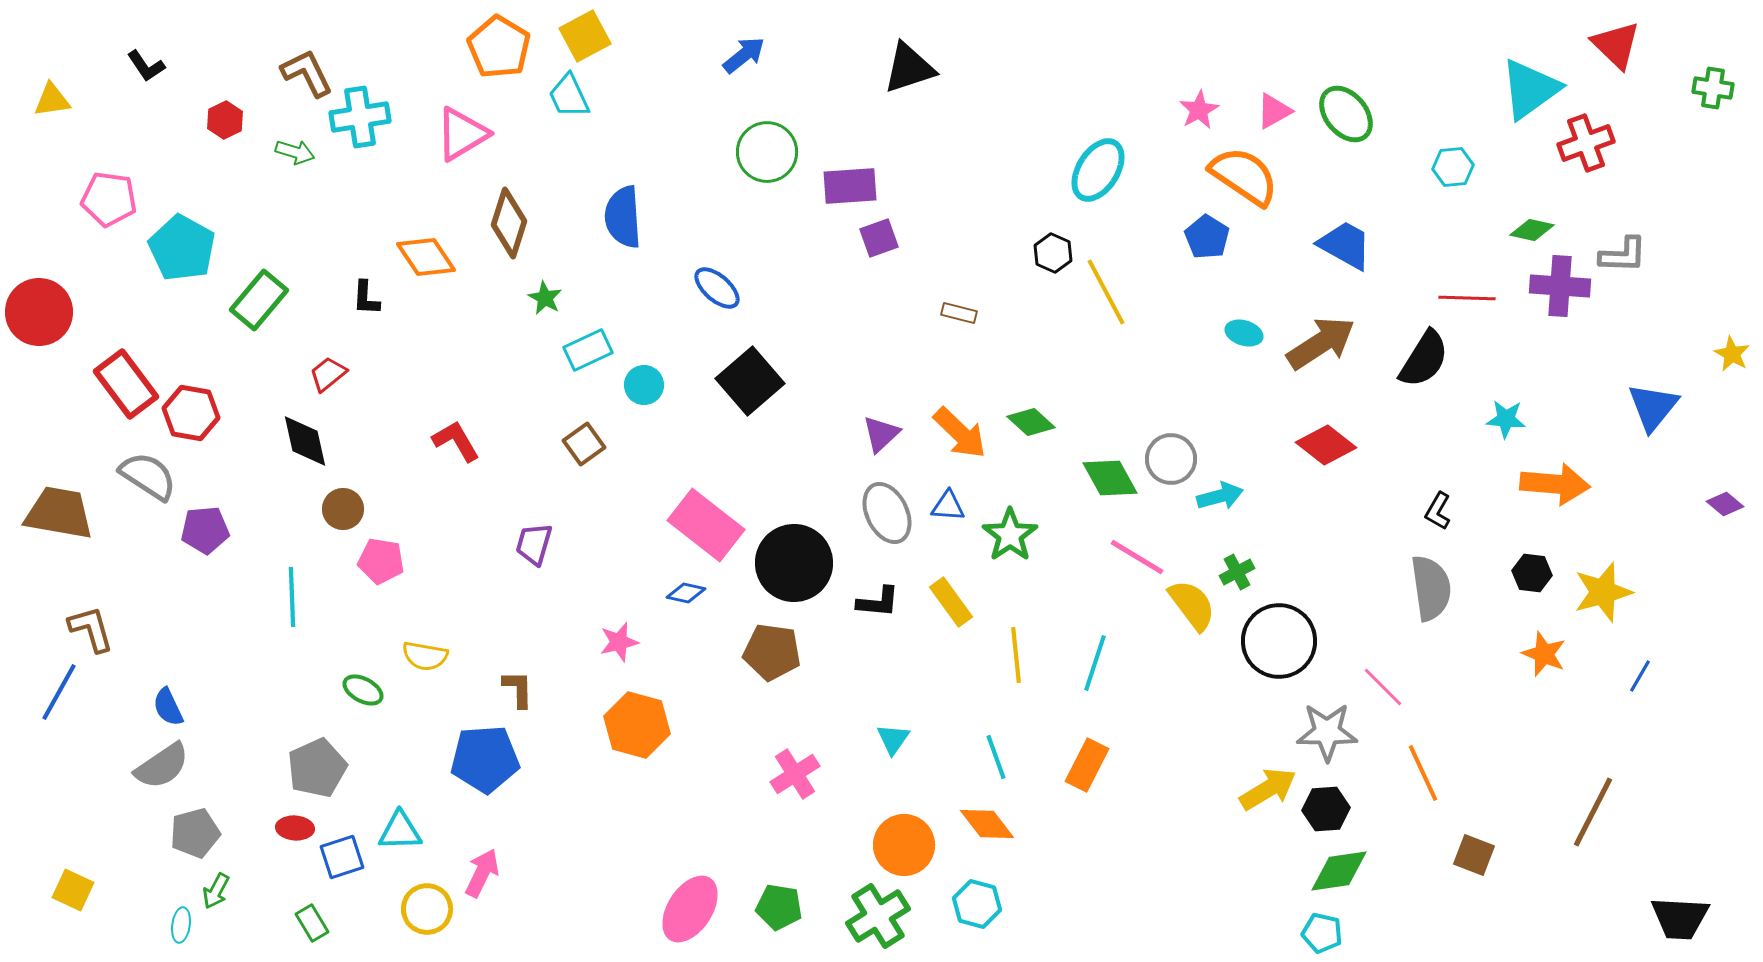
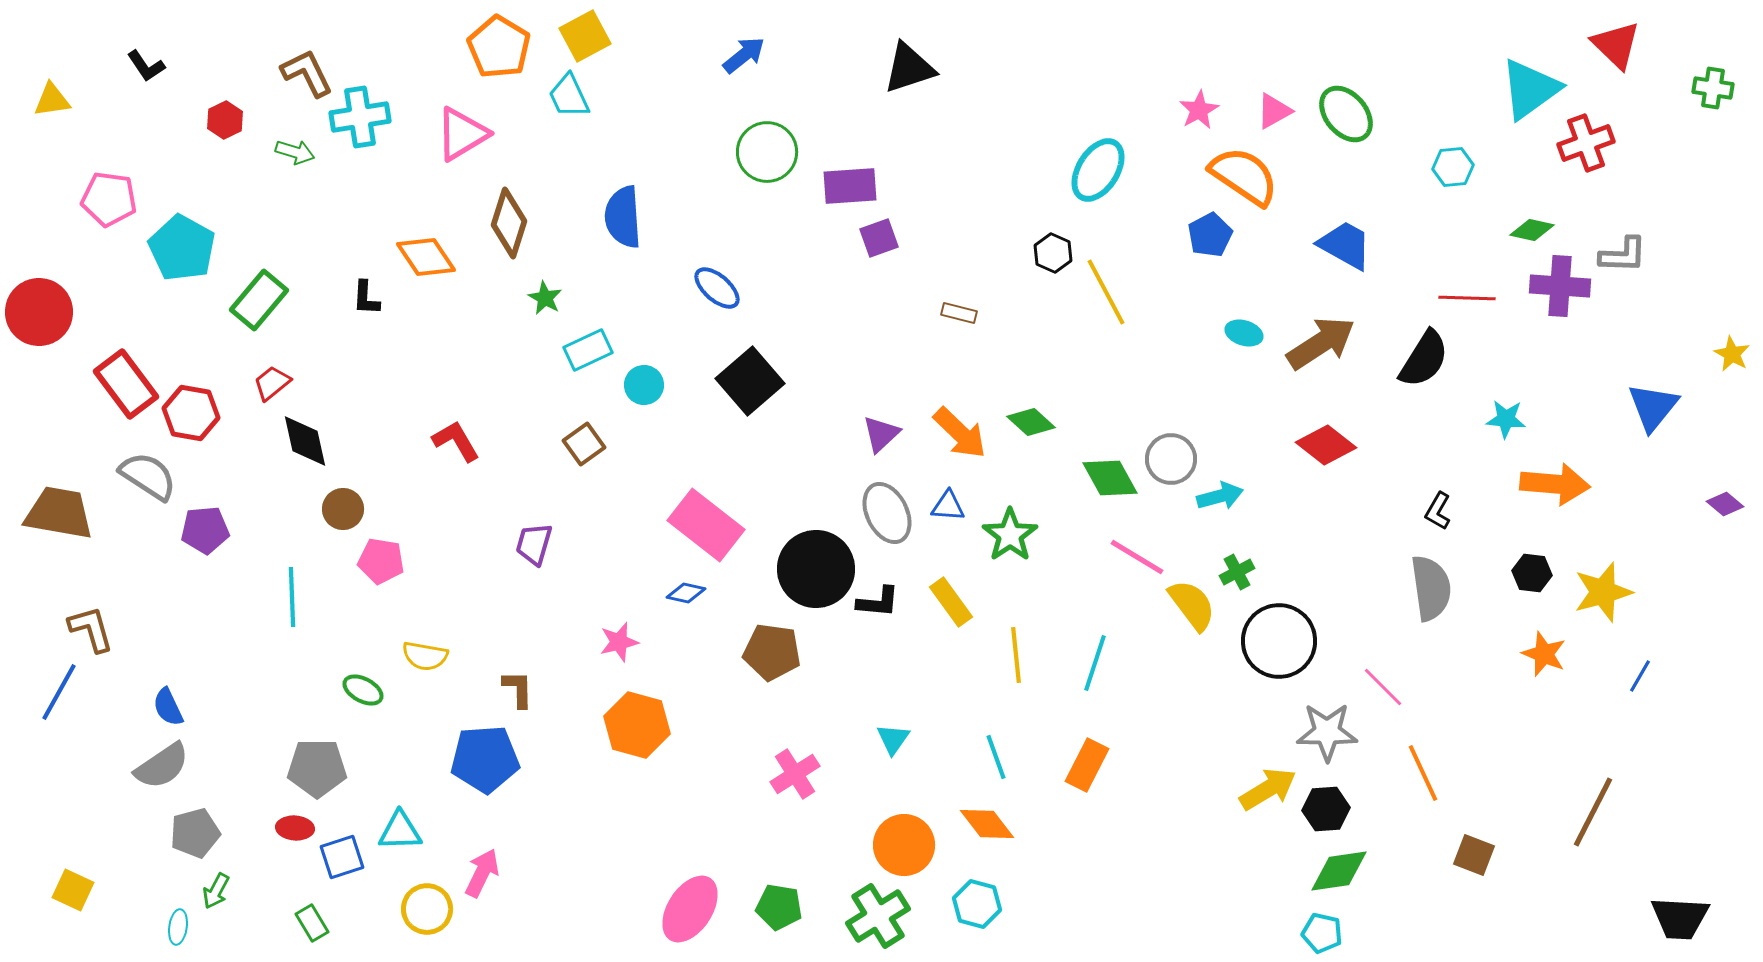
blue pentagon at (1207, 237): moved 3 px right, 2 px up; rotated 12 degrees clockwise
red trapezoid at (328, 374): moved 56 px left, 9 px down
black circle at (794, 563): moved 22 px right, 6 px down
gray pentagon at (317, 768): rotated 24 degrees clockwise
cyan ellipse at (181, 925): moved 3 px left, 2 px down
